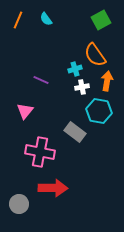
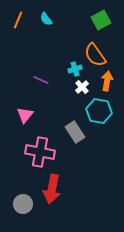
white cross: rotated 32 degrees counterclockwise
pink triangle: moved 4 px down
gray rectangle: rotated 20 degrees clockwise
red arrow: moved 1 px left, 1 px down; rotated 100 degrees clockwise
gray circle: moved 4 px right
